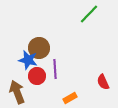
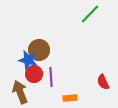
green line: moved 1 px right
brown circle: moved 2 px down
purple line: moved 4 px left, 8 px down
red circle: moved 3 px left, 2 px up
brown arrow: moved 3 px right
orange rectangle: rotated 24 degrees clockwise
